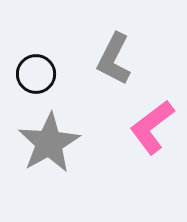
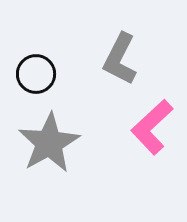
gray L-shape: moved 6 px right
pink L-shape: rotated 6 degrees counterclockwise
